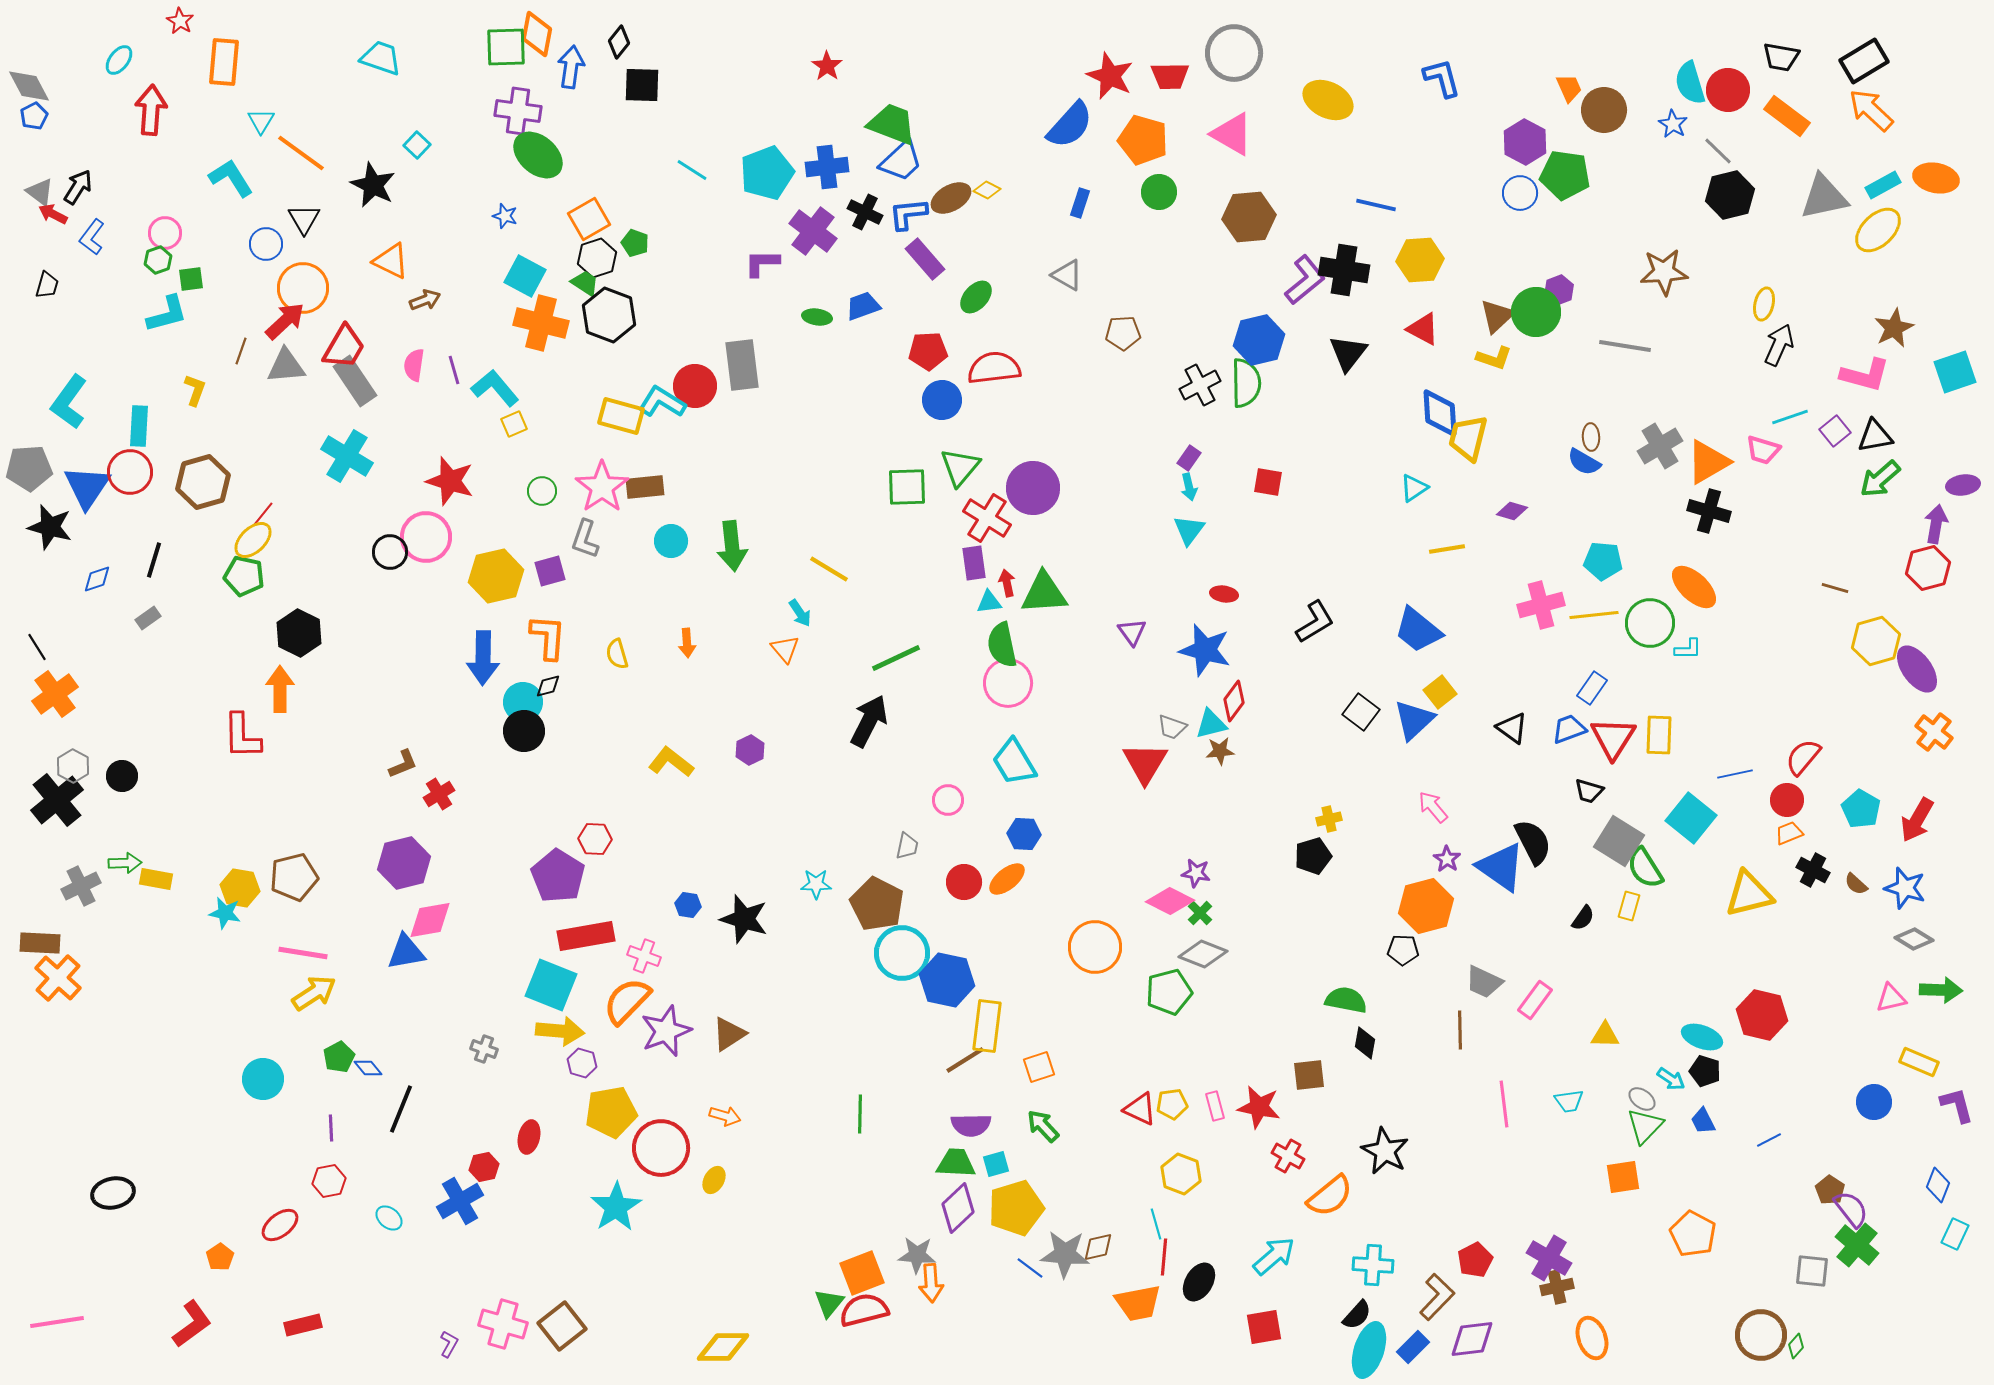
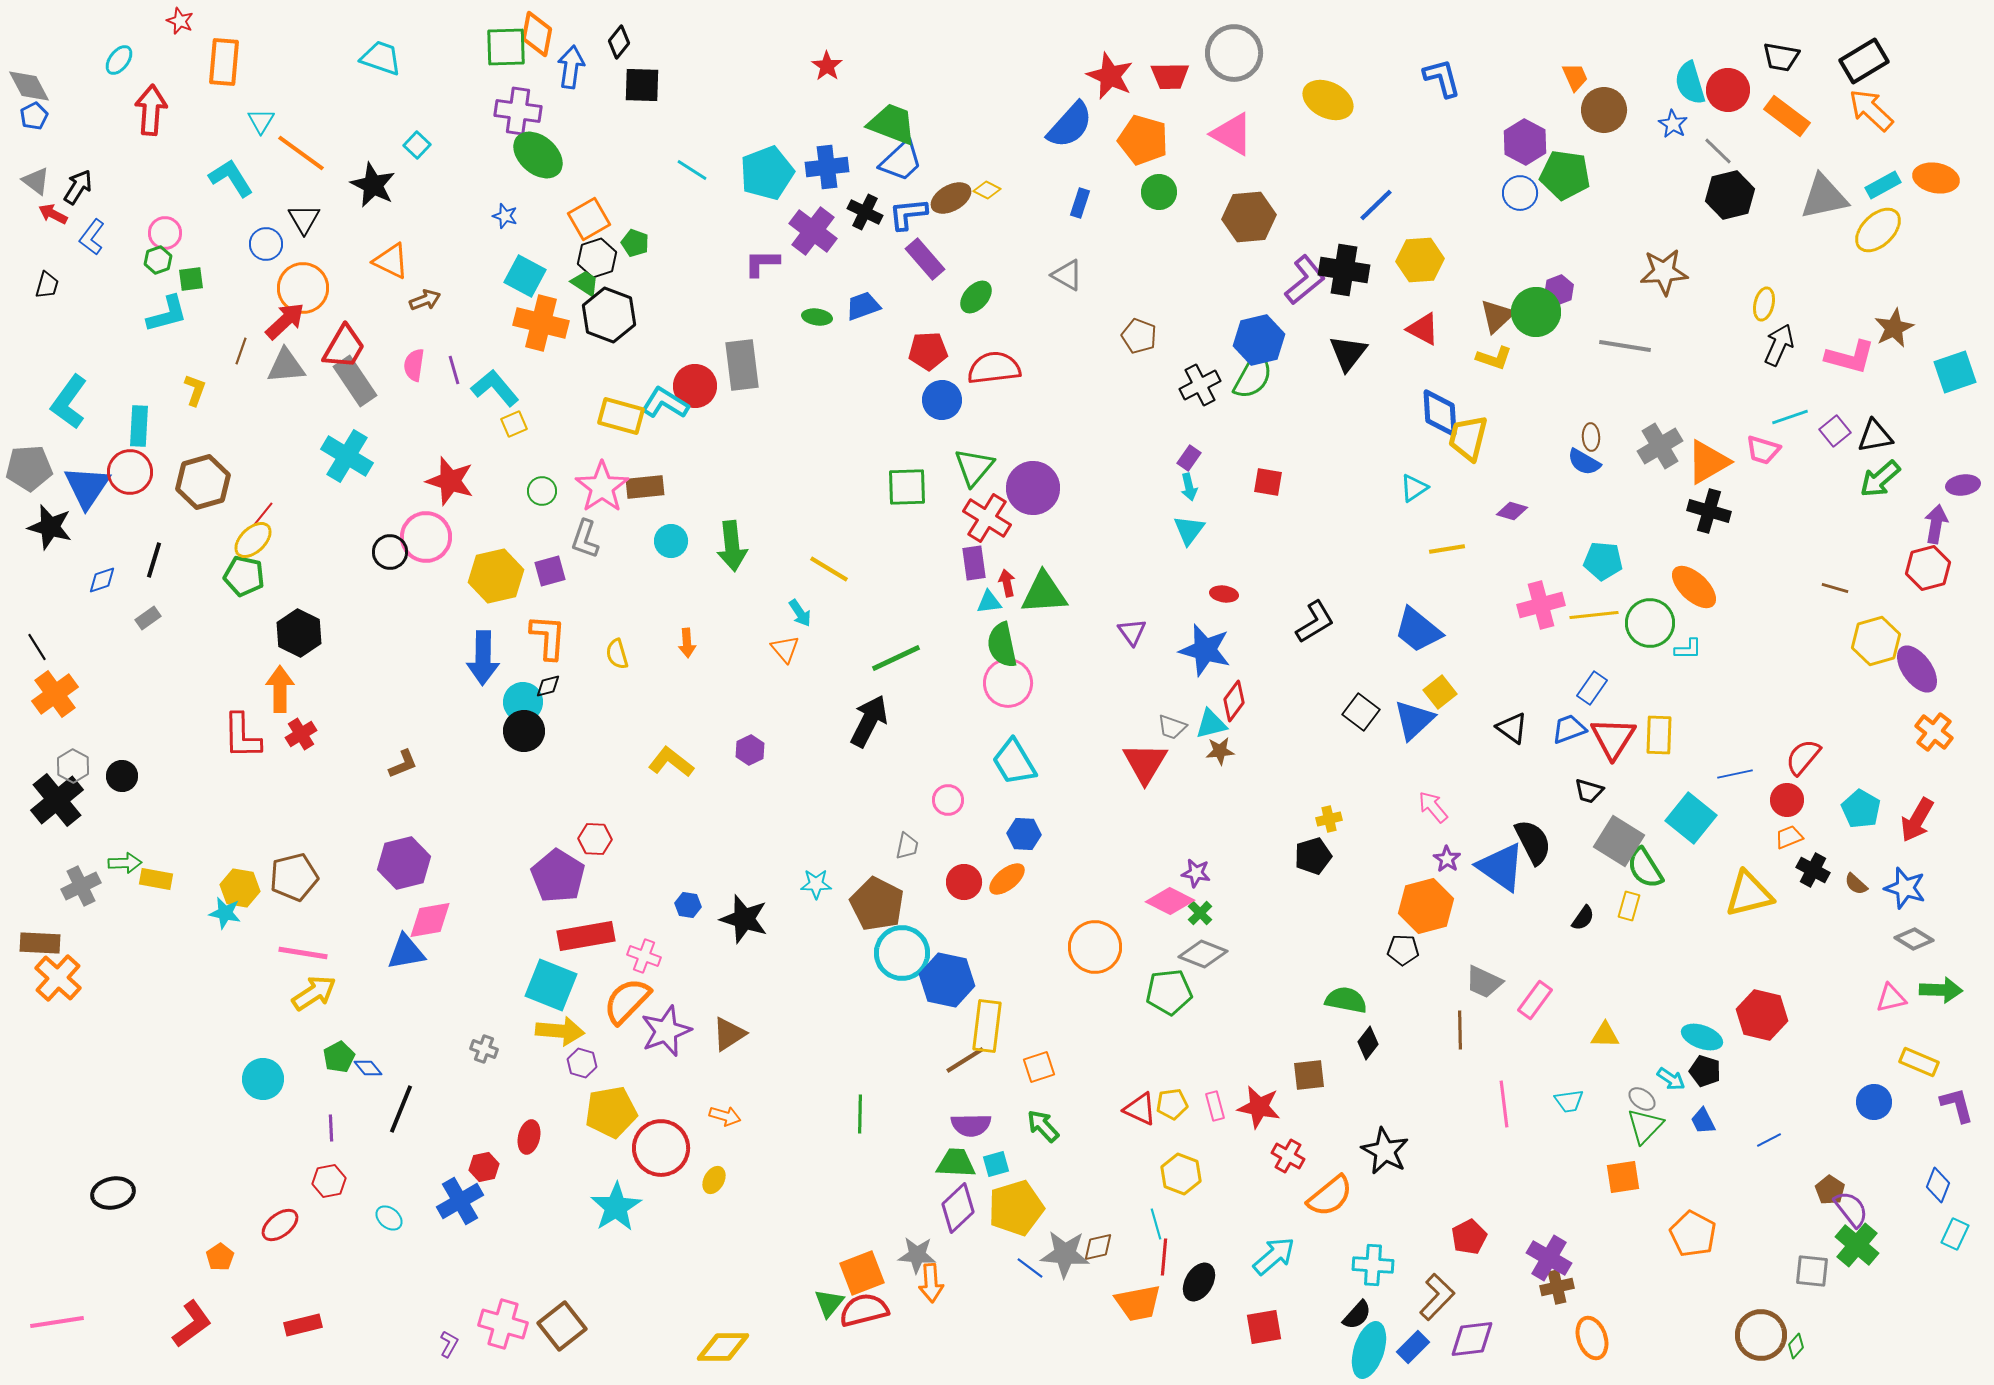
red star at (180, 21): rotated 8 degrees counterclockwise
orange trapezoid at (1569, 88): moved 6 px right, 11 px up
gray triangle at (40, 192): moved 4 px left, 11 px up
blue line at (1376, 205): rotated 57 degrees counterclockwise
brown pentagon at (1123, 333): moved 16 px right, 3 px down; rotated 24 degrees clockwise
pink L-shape at (1865, 375): moved 15 px left, 18 px up
green semicircle at (1246, 383): moved 7 px right, 7 px up; rotated 30 degrees clockwise
cyan L-shape at (662, 402): moved 3 px right, 1 px down
green triangle at (960, 467): moved 14 px right
blue diamond at (97, 579): moved 5 px right, 1 px down
red cross at (439, 794): moved 138 px left, 60 px up
orange trapezoid at (1789, 833): moved 4 px down
green pentagon at (1169, 992): rotated 9 degrees clockwise
black diamond at (1365, 1043): moved 3 px right; rotated 28 degrees clockwise
red pentagon at (1475, 1260): moved 6 px left, 23 px up
